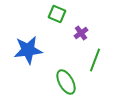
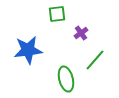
green square: rotated 30 degrees counterclockwise
green line: rotated 20 degrees clockwise
green ellipse: moved 3 px up; rotated 15 degrees clockwise
